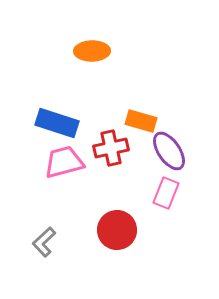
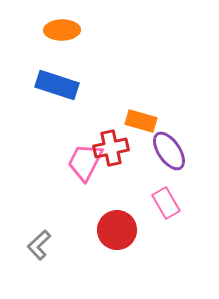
orange ellipse: moved 30 px left, 21 px up
blue rectangle: moved 38 px up
pink trapezoid: moved 21 px right; rotated 48 degrees counterclockwise
pink rectangle: moved 10 px down; rotated 52 degrees counterclockwise
gray L-shape: moved 5 px left, 3 px down
